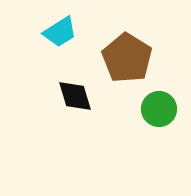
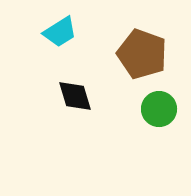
brown pentagon: moved 15 px right, 4 px up; rotated 12 degrees counterclockwise
